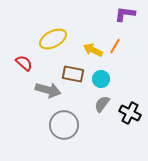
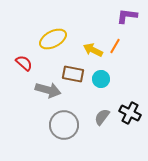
purple L-shape: moved 2 px right, 2 px down
gray semicircle: moved 13 px down
